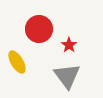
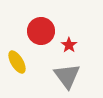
red circle: moved 2 px right, 2 px down
